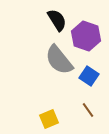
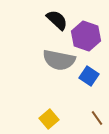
black semicircle: rotated 15 degrees counterclockwise
gray semicircle: rotated 40 degrees counterclockwise
brown line: moved 9 px right, 8 px down
yellow square: rotated 18 degrees counterclockwise
